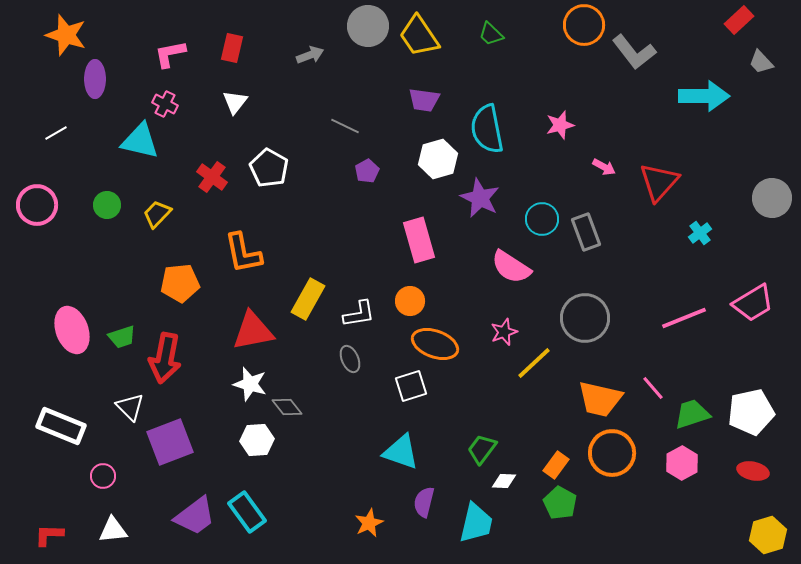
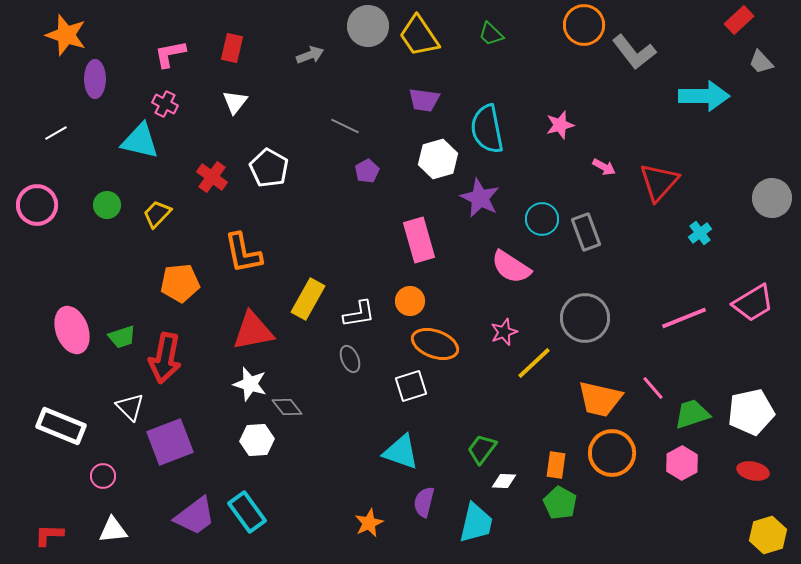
orange rectangle at (556, 465): rotated 28 degrees counterclockwise
